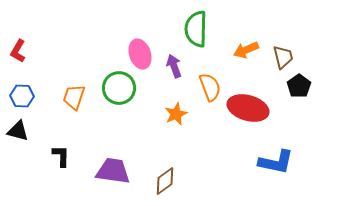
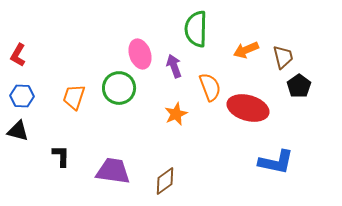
red L-shape: moved 4 px down
